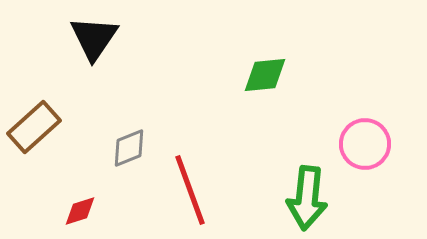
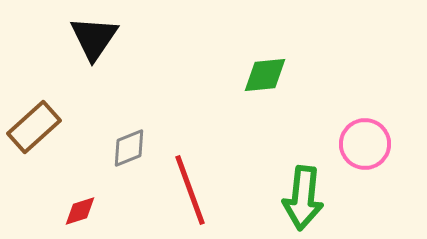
green arrow: moved 4 px left
